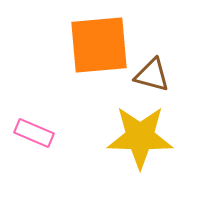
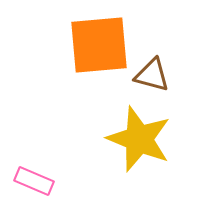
pink rectangle: moved 48 px down
yellow star: moved 1 px left, 2 px down; rotated 20 degrees clockwise
